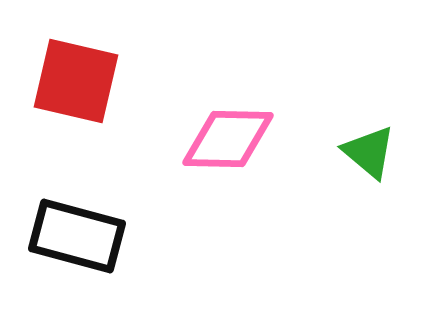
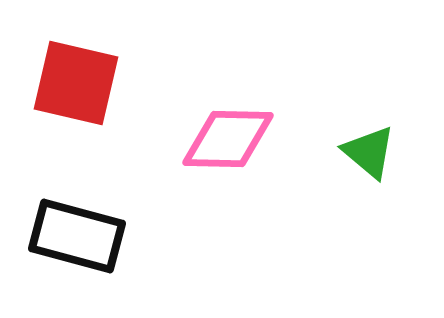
red square: moved 2 px down
